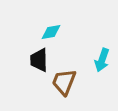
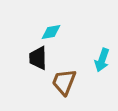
black trapezoid: moved 1 px left, 2 px up
